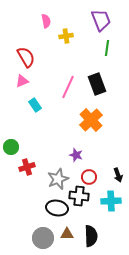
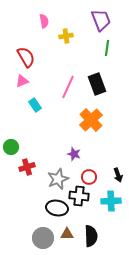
pink semicircle: moved 2 px left
purple star: moved 2 px left, 1 px up
